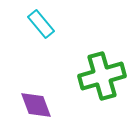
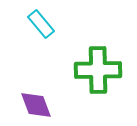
green cross: moved 4 px left, 6 px up; rotated 15 degrees clockwise
